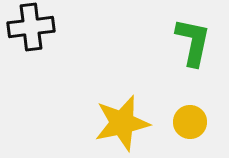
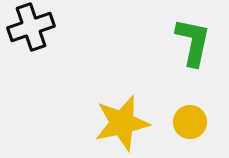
black cross: rotated 12 degrees counterclockwise
